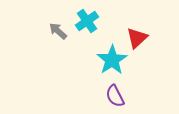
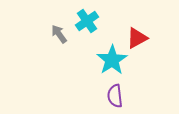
gray arrow: moved 1 px right, 3 px down; rotated 12 degrees clockwise
red triangle: rotated 15 degrees clockwise
purple semicircle: rotated 20 degrees clockwise
